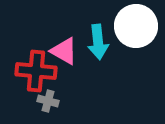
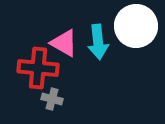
pink triangle: moved 8 px up
red cross: moved 2 px right, 3 px up
gray cross: moved 4 px right, 2 px up
